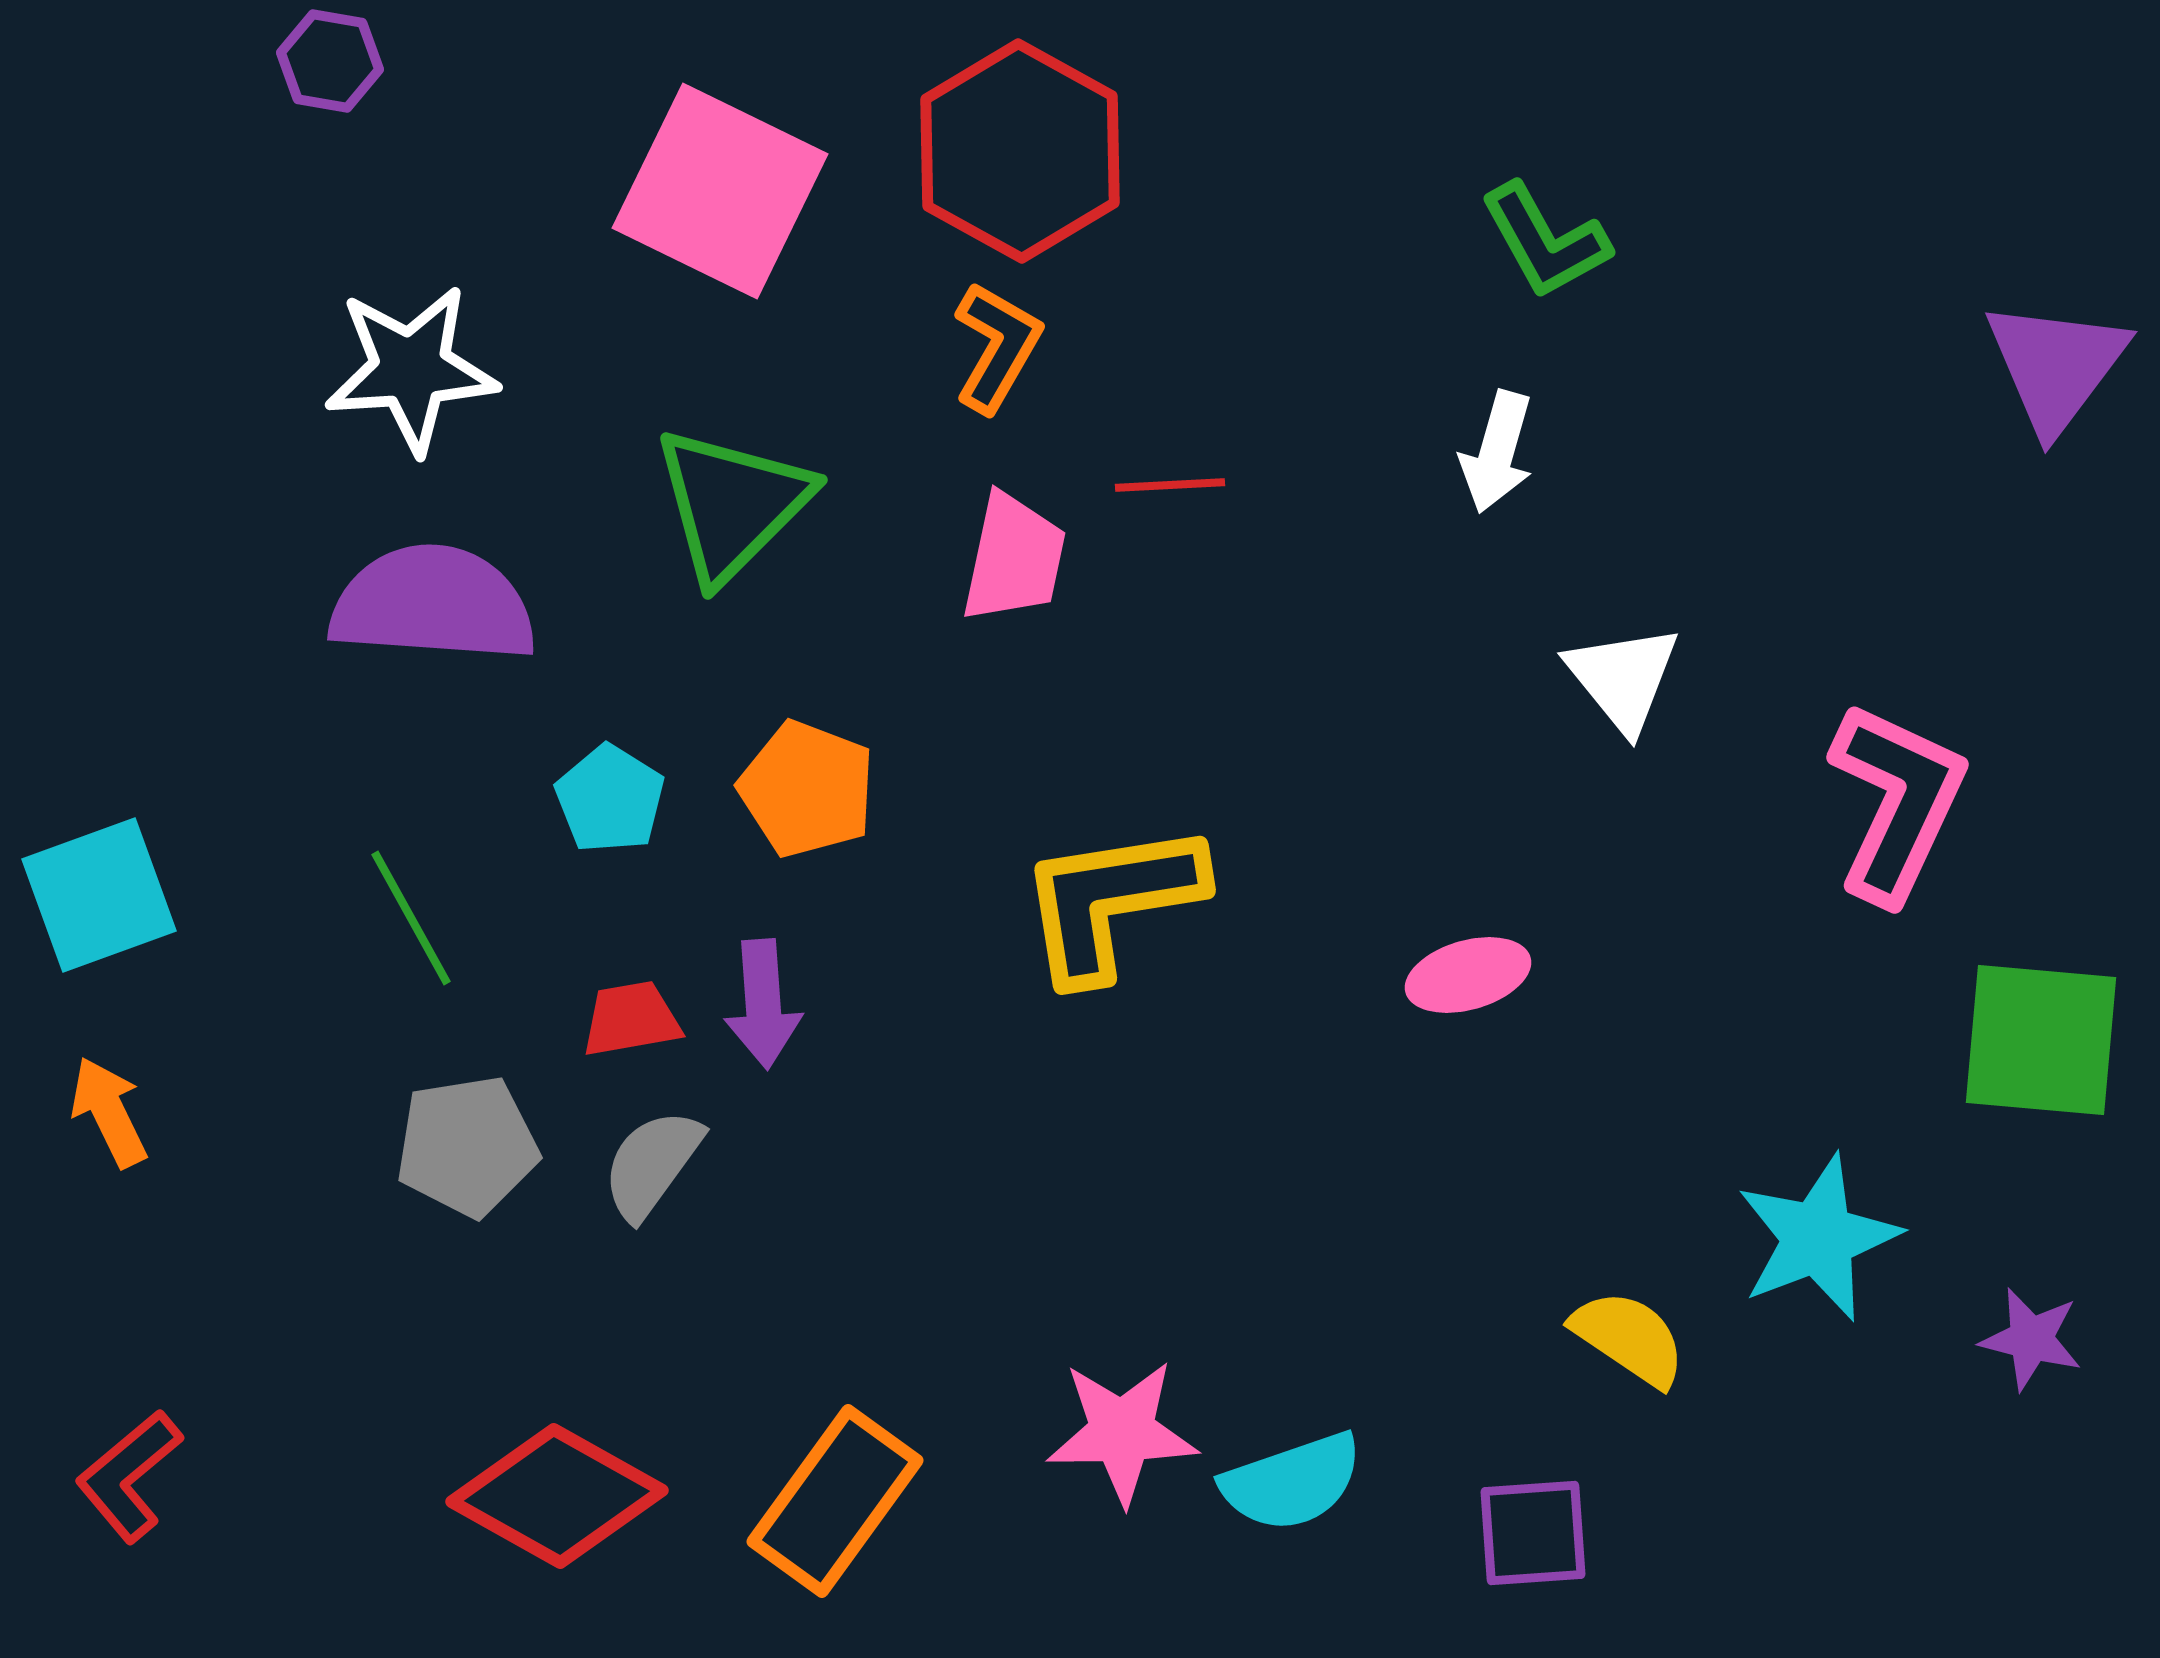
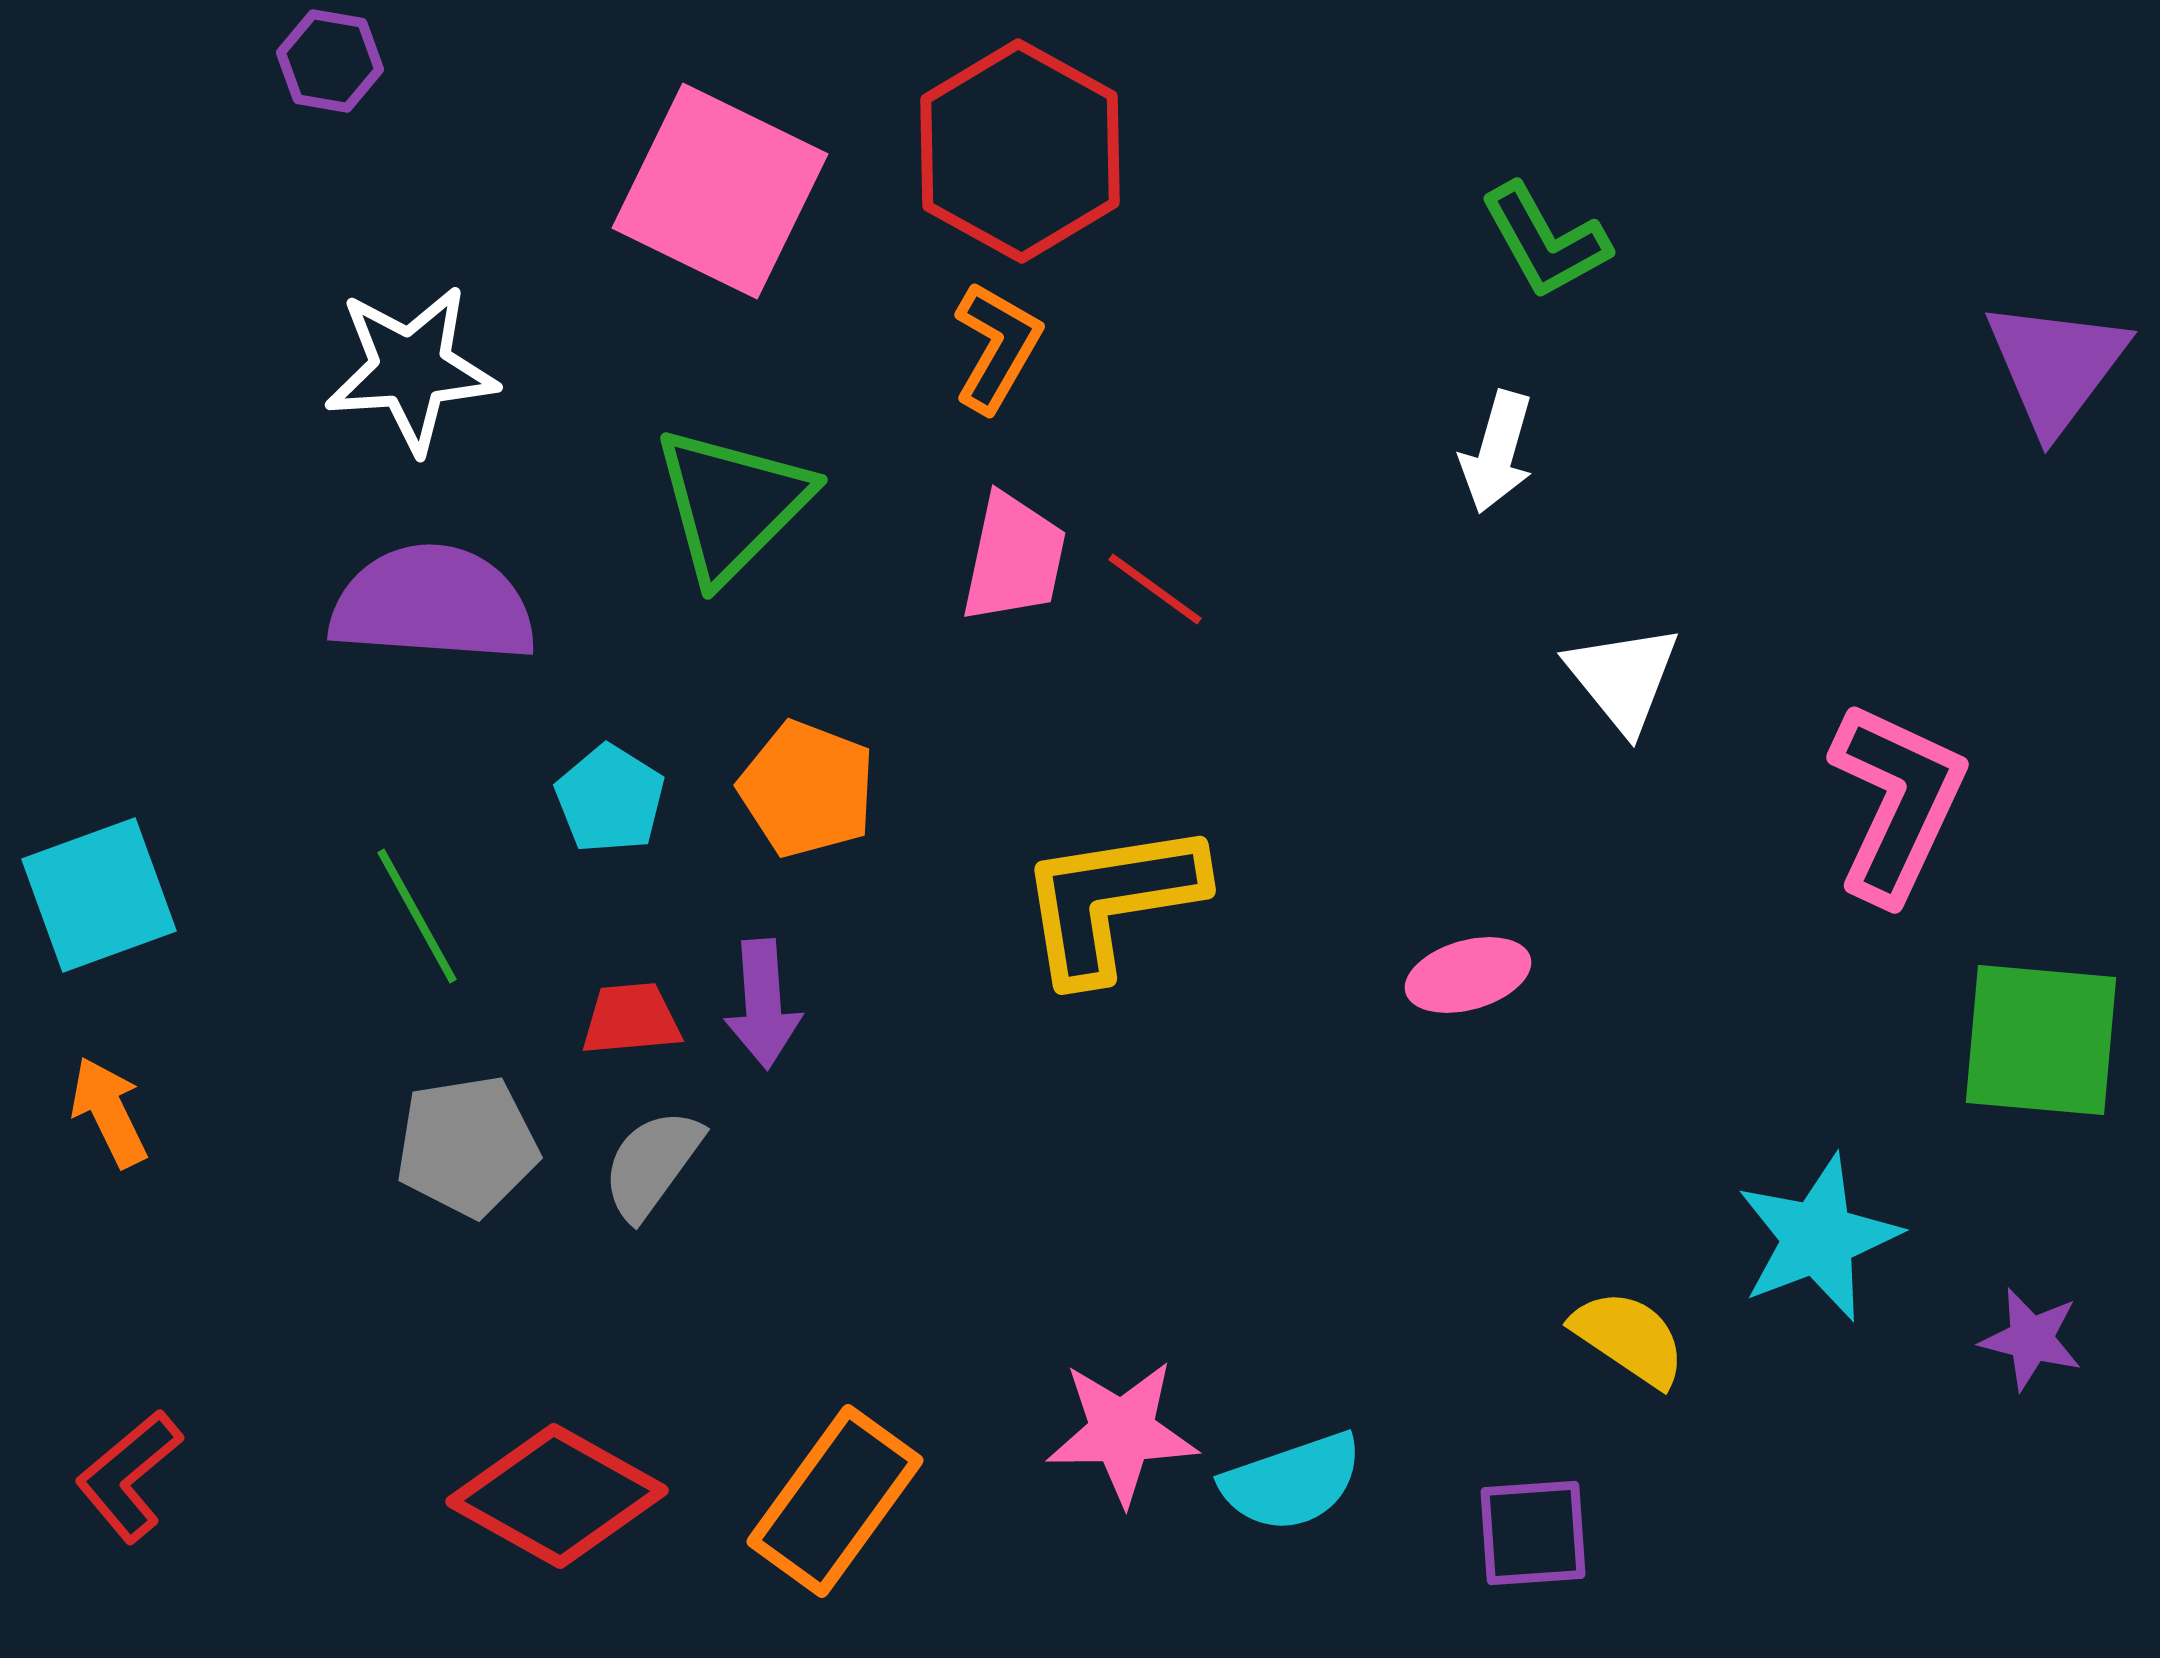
red line: moved 15 px left, 104 px down; rotated 39 degrees clockwise
green line: moved 6 px right, 2 px up
red trapezoid: rotated 5 degrees clockwise
